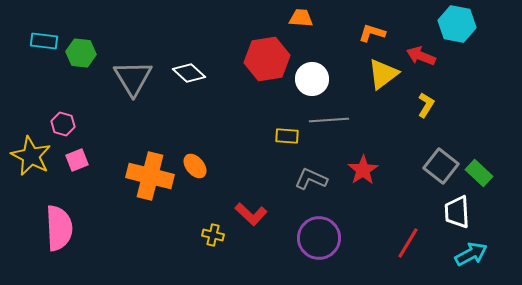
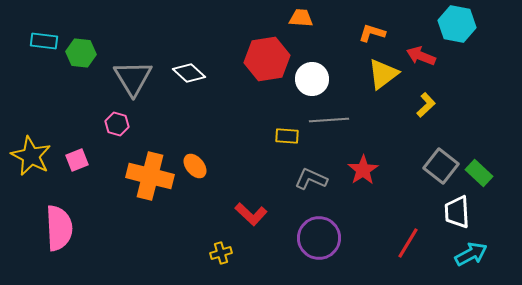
yellow L-shape: rotated 15 degrees clockwise
pink hexagon: moved 54 px right
yellow cross: moved 8 px right, 18 px down; rotated 30 degrees counterclockwise
